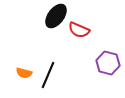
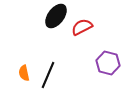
red semicircle: moved 3 px right, 3 px up; rotated 130 degrees clockwise
orange semicircle: rotated 63 degrees clockwise
